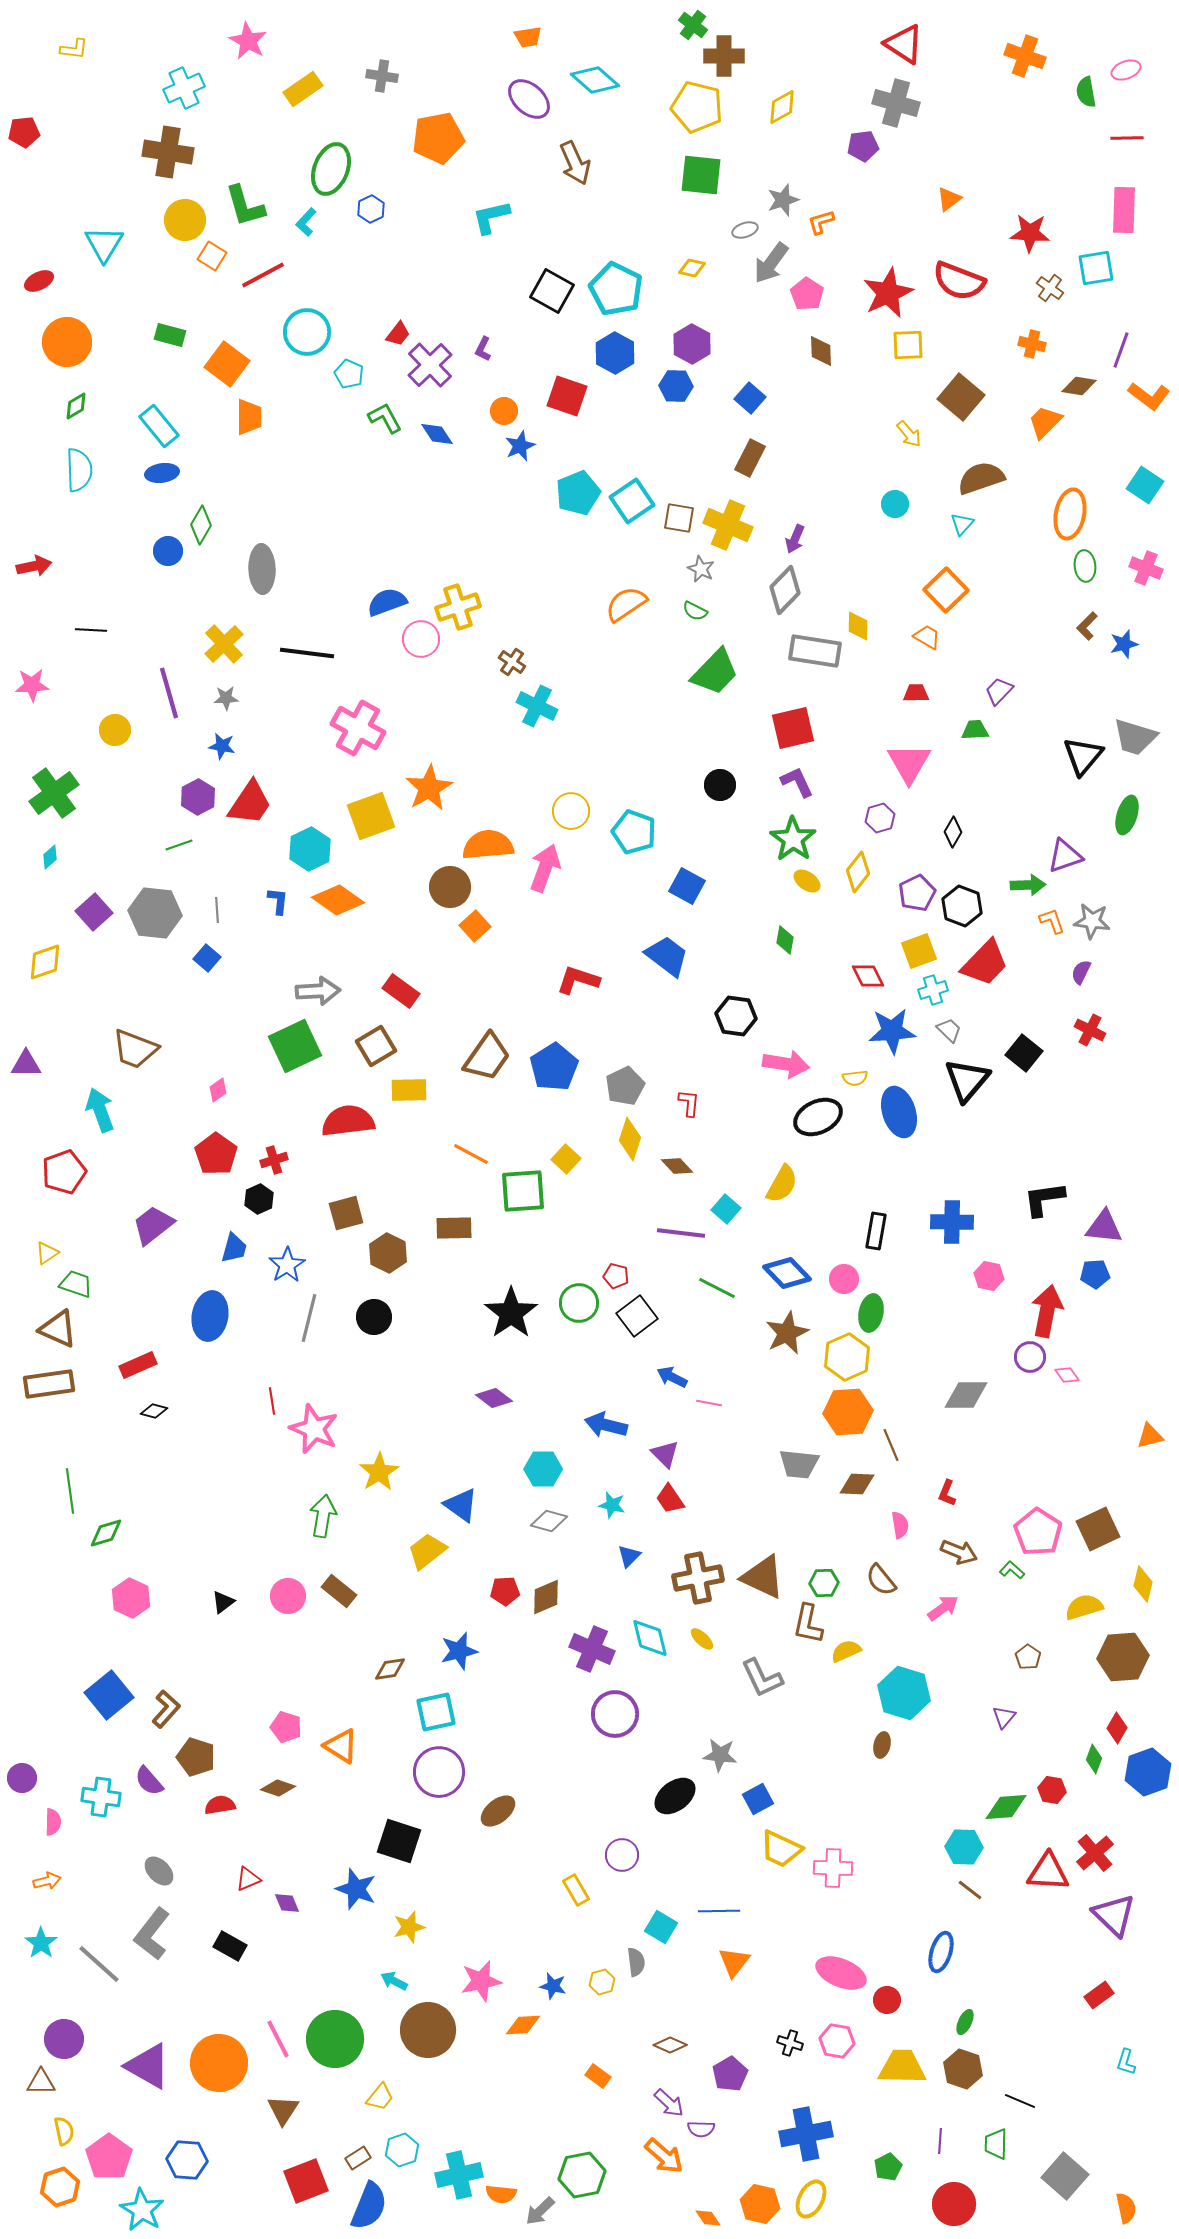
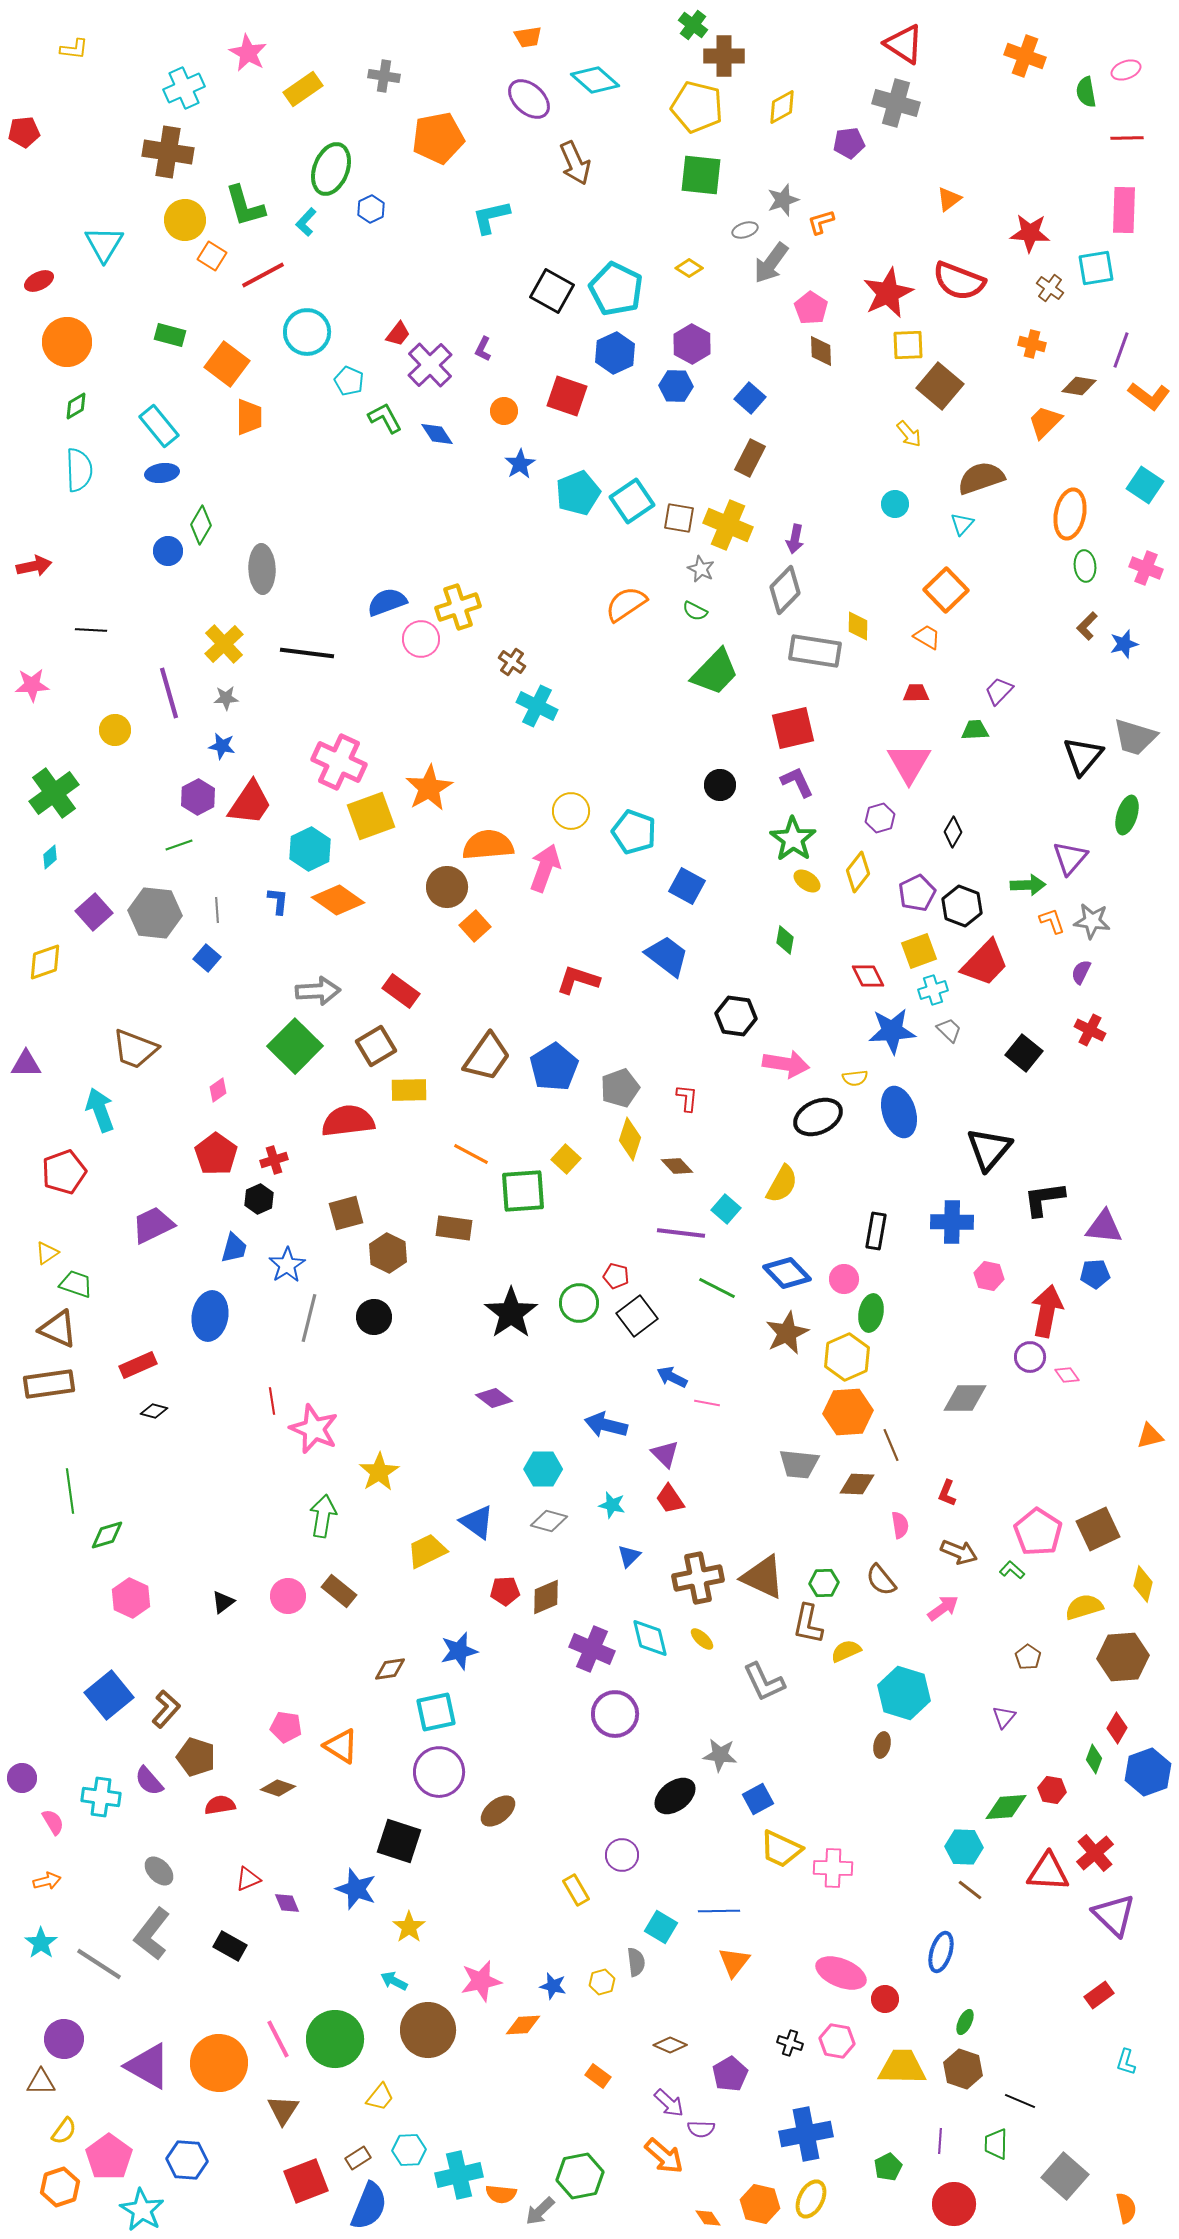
pink star at (248, 41): moved 12 px down
gray cross at (382, 76): moved 2 px right
purple pentagon at (863, 146): moved 14 px left, 3 px up
yellow diamond at (692, 268): moved 3 px left; rotated 20 degrees clockwise
pink pentagon at (807, 294): moved 4 px right, 14 px down
blue hexagon at (615, 353): rotated 6 degrees clockwise
cyan pentagon at (349, 374): moved 7 px down
brown square at (961, 397): moved 21 px left, 11 px up
blue star at (520, 446): moved 18 px down; rotated 8 degrees counterclockwise
purple arrow at (795, 539): rotated 12 degrees counterclockwise
pink cross at (358, 728): moved 19 px left, 34 px down; rotated 4 degrees counterclockwise
purple triangle at (1065, 856): moved 5 px right, 2 px down; rotated 30 degrees counterclockwise
brown circle at (450, 887): moved 3 px left
green square at (295, 1046): rotated 20 degrees counterclockwise
black triangle at (967, 1080): moved 22 px right, 69 px down
gray pentagon at (625, 1086): moved 5 px left, 2 px down; rotated 6 degrees clockwise
red L-shape at (689, 1103): moved 2 px left, 5 px up
purple trapezoid at (153, 1225): rotated 12 degrees clockwise
brown rectangle at (454, 1228): rotated 9 degrees clockwise
gray diamond at (966, 1395): moved 1 px left, 3 px down
pink line at (709, 1403): moved 2 px left
blue triangle at (461, 1505): moved 16 px right, 17 px down
green diamond at (106, 1533): moved 1 px right, 2 px down
yellow trapezoid at (427, 1551): rotated 12 degrees clockwise
gray L-shape at (762, 1678): moved 2 px right, 4 px down
pink pentagon at (286, 1727): rotated 8 degrees counterclockwise
pink semicircle at (53, 1822): rotated 32 degrees counterclockwise
yellow star at (409, 1927): rotated 20 degrees counterclockwise
gray line at (99, 1964): rotated 9 degrees counterclockwise
red circle at (887, 2000): moved 2 px left, 1 px up
yellow semicircle at (64, 2131): rotated 48 degrees clockwise
cyan hexagon at (402, 2150): moved 7 px right; rotated 16 degrees clockwise
green hexagon at (582, 2175): moved 2 px left, 1 px down
